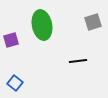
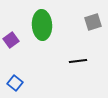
green ellipse: rotated 8 degrees clockwise
purple square: rotated 21 degrees counterclockwise
